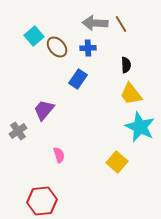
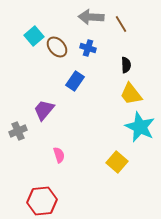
gray arrow: moved 4 px left, 6 px up
blue cross: rotated 21 degrees clockwise
blue rectangle: moved 3 px left, 2 px down
gray cross: rotated 12 degrees clockwise
